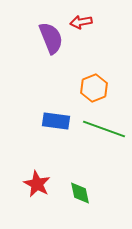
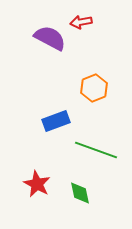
purple semicircle: moved 1 px left; rotated 40 degrees counterclockwise
blue rectangle: rotated 28 degrees counterclockwise
green line: moved 8 px left, 21 px down
